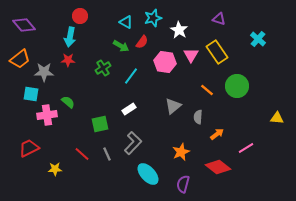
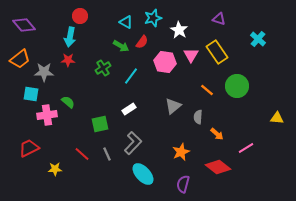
orange arrow: rotated 80 degrees clockwise
cyan ellipse: moved 5 px left
